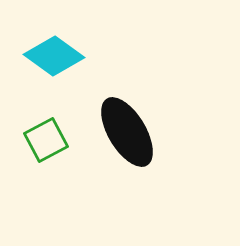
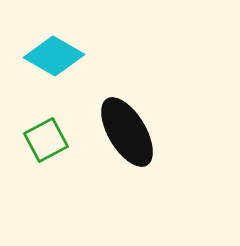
cyan diamond: rotated 6 degrees counterclockwise
